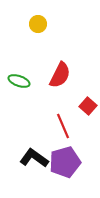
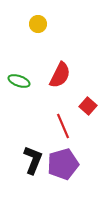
black L-shape: moved 1 px left, 2 px down; rotated 76 degrees clockwise
purple pentagon: moved 2 px left, 2 px down
